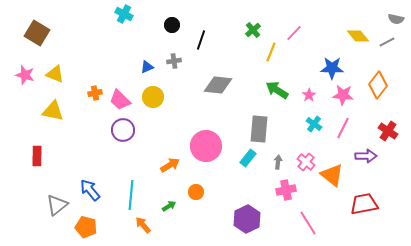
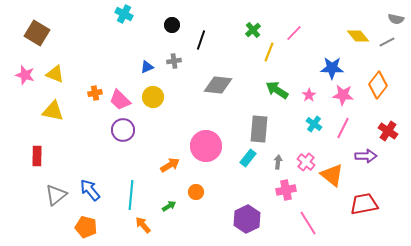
yellow line at (271, 52): moved 2 px left
gray triangle at (57, 205): moved 1 px left, 10 px up
